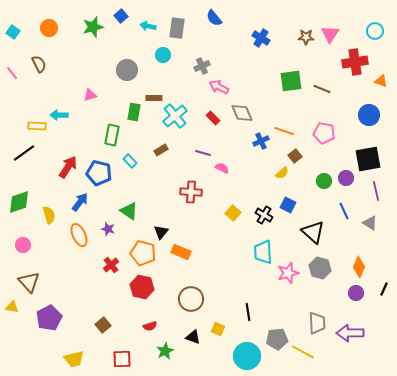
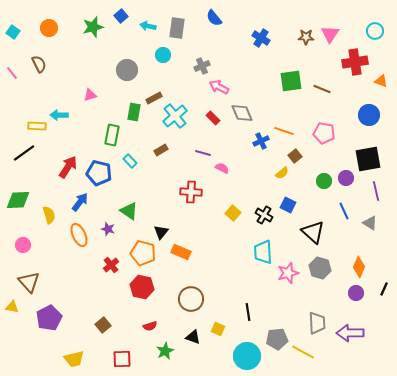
brown rectangle at (154, 98): rotated 28 degrees counterclockwise
green diamond at (19, 202): moved 1 px left, 2 px up; rotated 15 degrees clockwise
